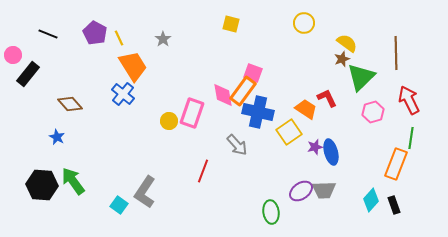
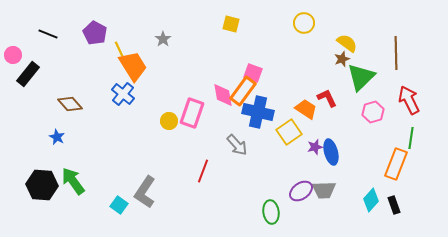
yellow line at (119, 38): moved 11 px down
